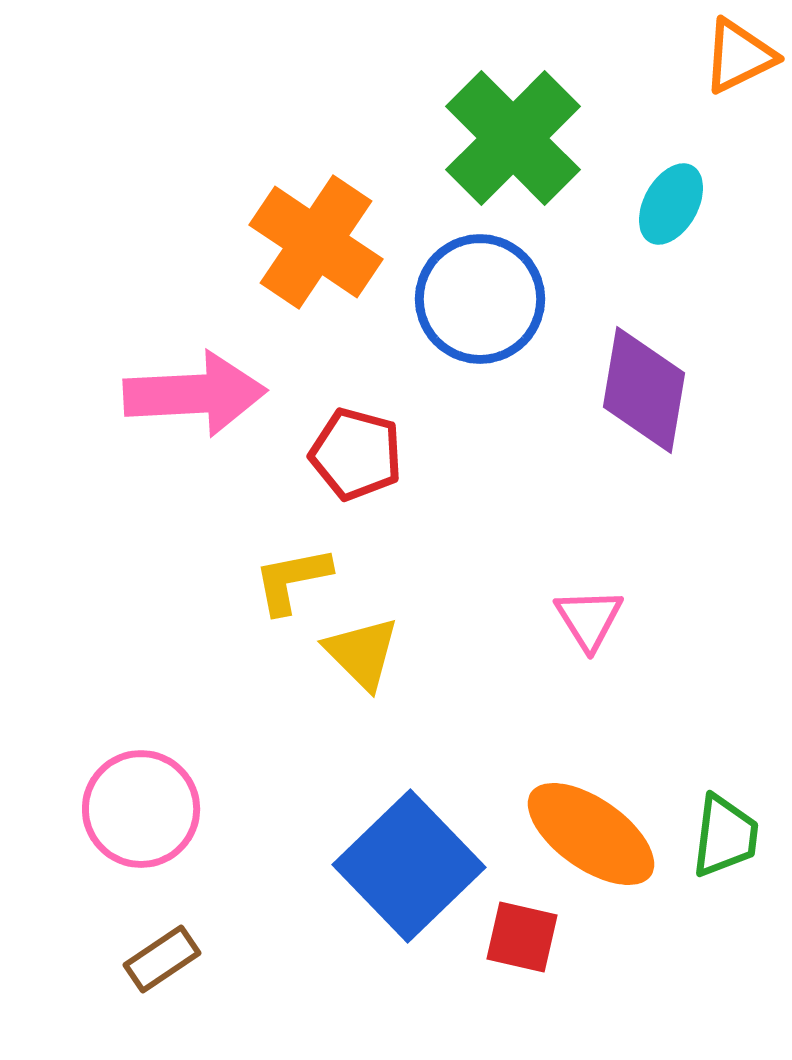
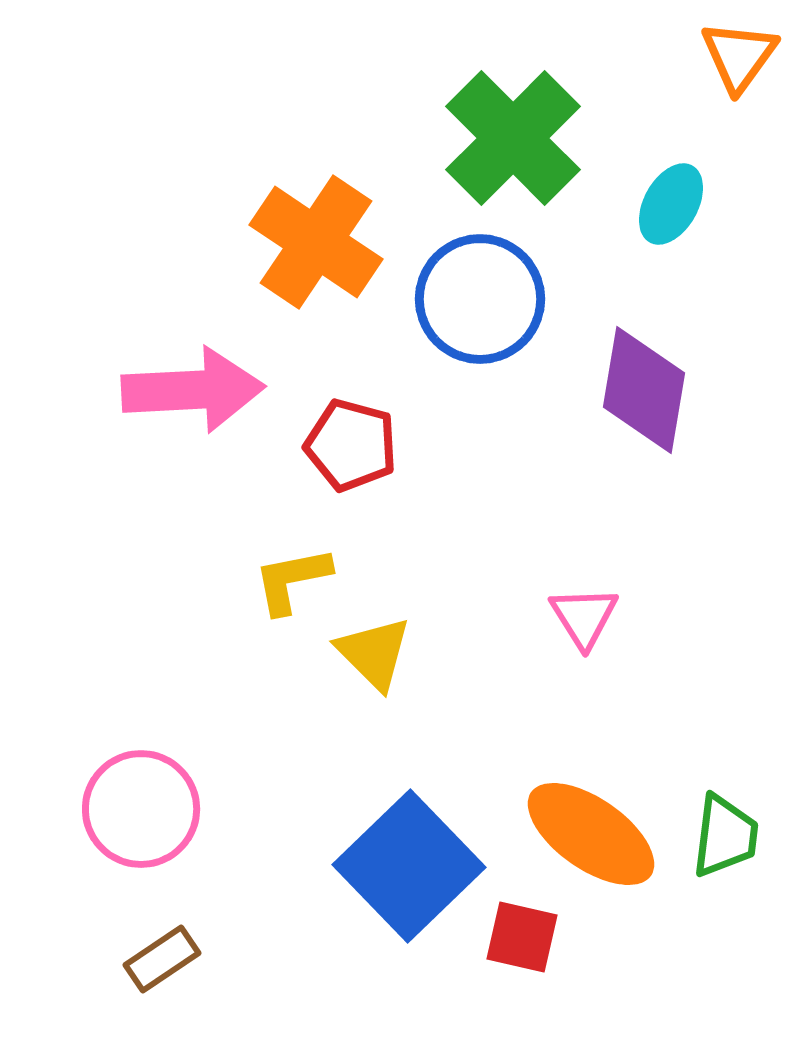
orange triangle: rotated 28 degrees counterclockwise
pink arrow: moved 2 px left, 4 px up
red pentagon: moved 5 px left, 9 px up
pink triangle: moved 5 px left, 2 px up
yellow triangle: moved 12 px right
